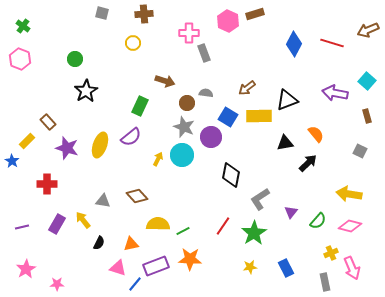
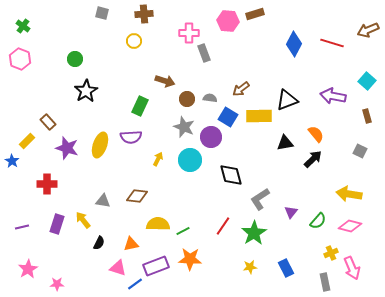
pink hexagon at (228, 21): rotated 20 degrees counterclockwise
yellow circle at (133, 43): moved 1 px right, 2 px up
brown arrow at (247, 88): moved 6 px left, 1 px down
gray semicircle at (206, 93): moved 4 px right, 5 px down
purple arrow at (335, 93): moved 2 px left, 3 px down
brown circle at (187, 103): moved 4 px up
purple semicircle at (131, 137): rotated 35 degrees clockwise
cyan circle at (182, 155): moved 8 px right, 5 px down
black arrow at (308, 163): moved 5 px right, 4 px up
black diamond at (231, 175): rotated 25 degrees counterclockwise
brown diamond at (137, 196): rotated 40 degrees counterclockwise
purple rectangle at (57, 224): rotated 12 degrees counterclockwise
pink star at (26, 269): moved 2 px right
blue line at (135, 284): rotated 14 degrees clockwise
